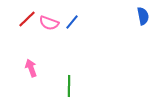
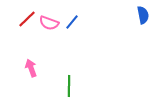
blue semicircle: moved 1 px up
